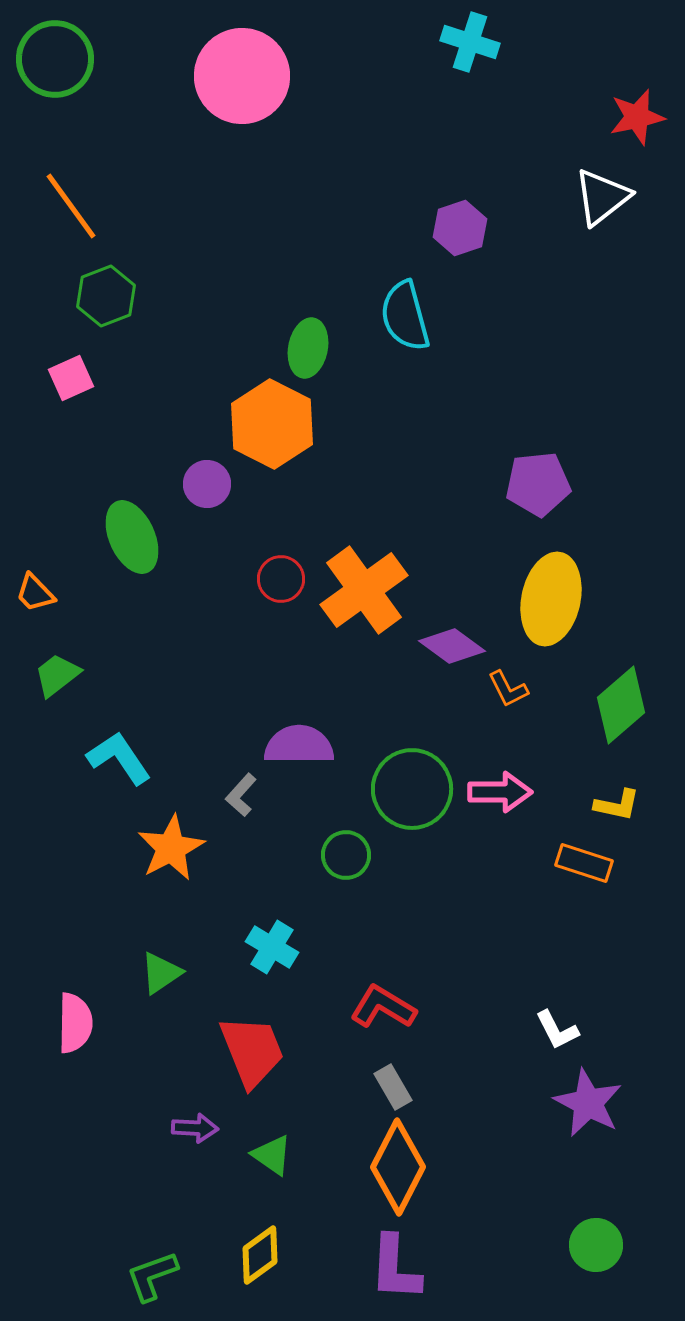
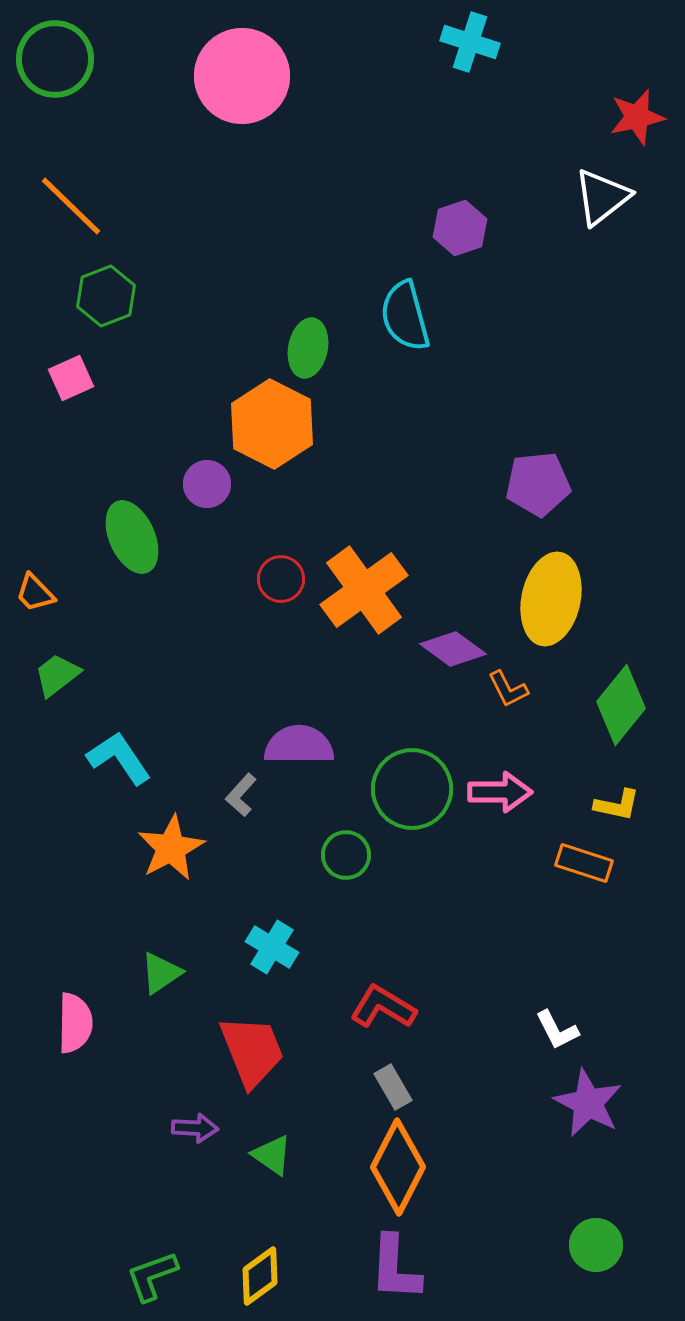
orange line at (71, 206): rotated 10 degrees counterclockwise
purple diamond at (452, 646): moved 1 px right, 3 px down
green diamond at (621, 705): rotated 10 degrees counterclockwise
yellow diamond at (260, 1255): moved 21 px down
